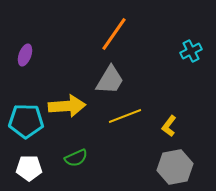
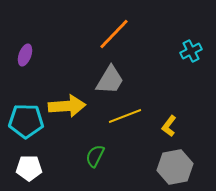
orange line: rotated 9 degrees clockwise
green semicircle: moved 19 px right, 2 px up; rotated 140 degrees clockwise
